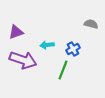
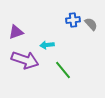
gray semicircle: rotated 32 degrees clockwise
blue cross: moved 29 px up; rotated 24 degrees clockwise
purple arrow: moved 2 px right
green line: rotated 60 degrees counterclockwise
